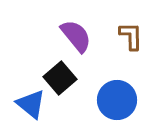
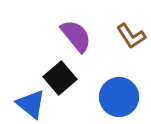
brown L-shape: rotated 148 degrees clockwise
blue circle: moved 2 px right, 3 px up
